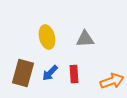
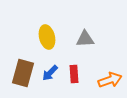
orange arrow: moved 2 px left, 1 px up
